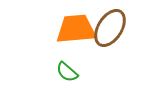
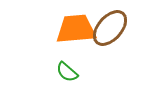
brown ellipse: rotated 9 degrees clockwise
